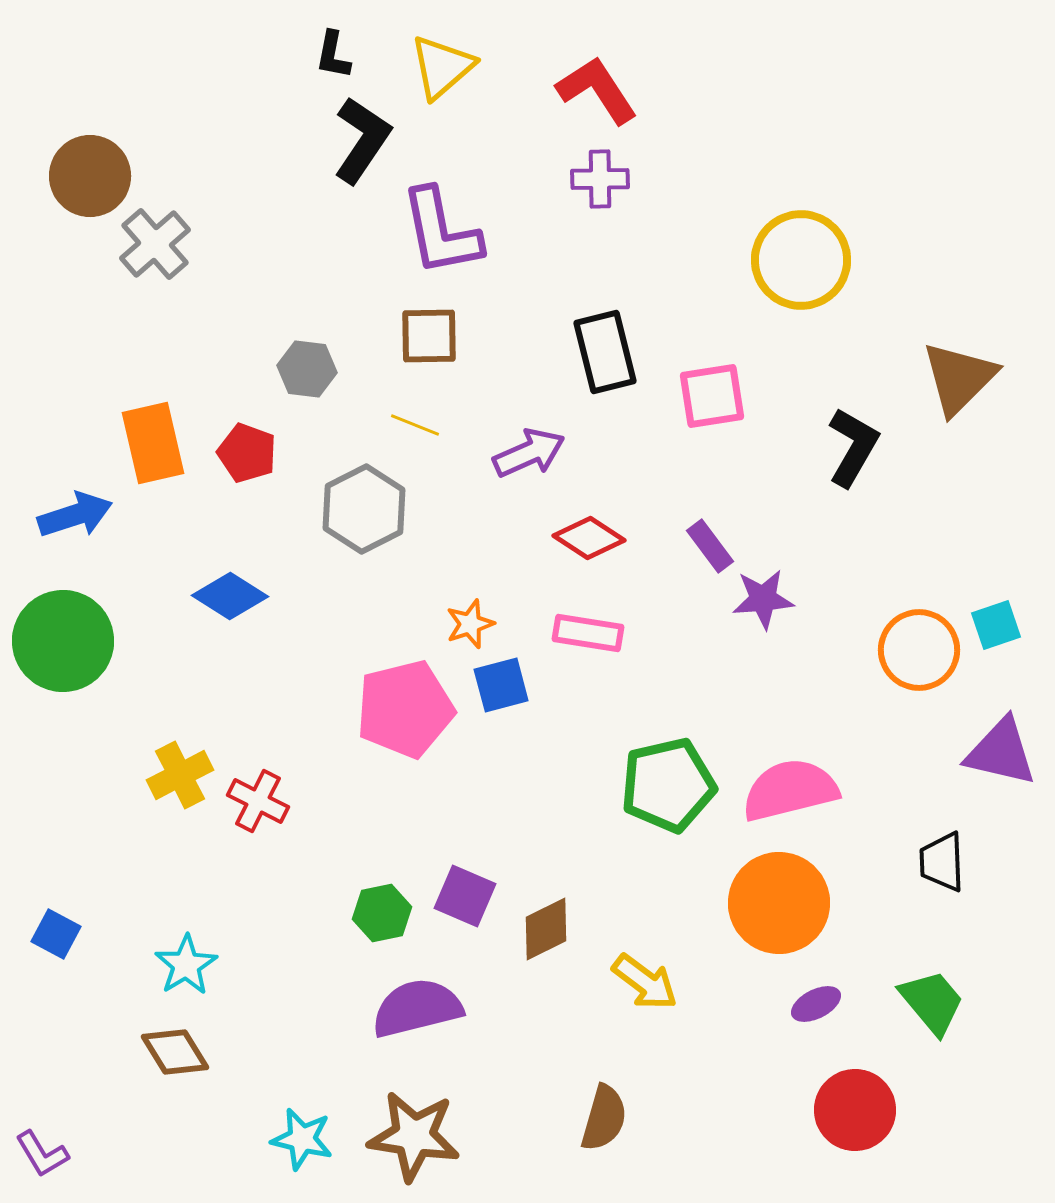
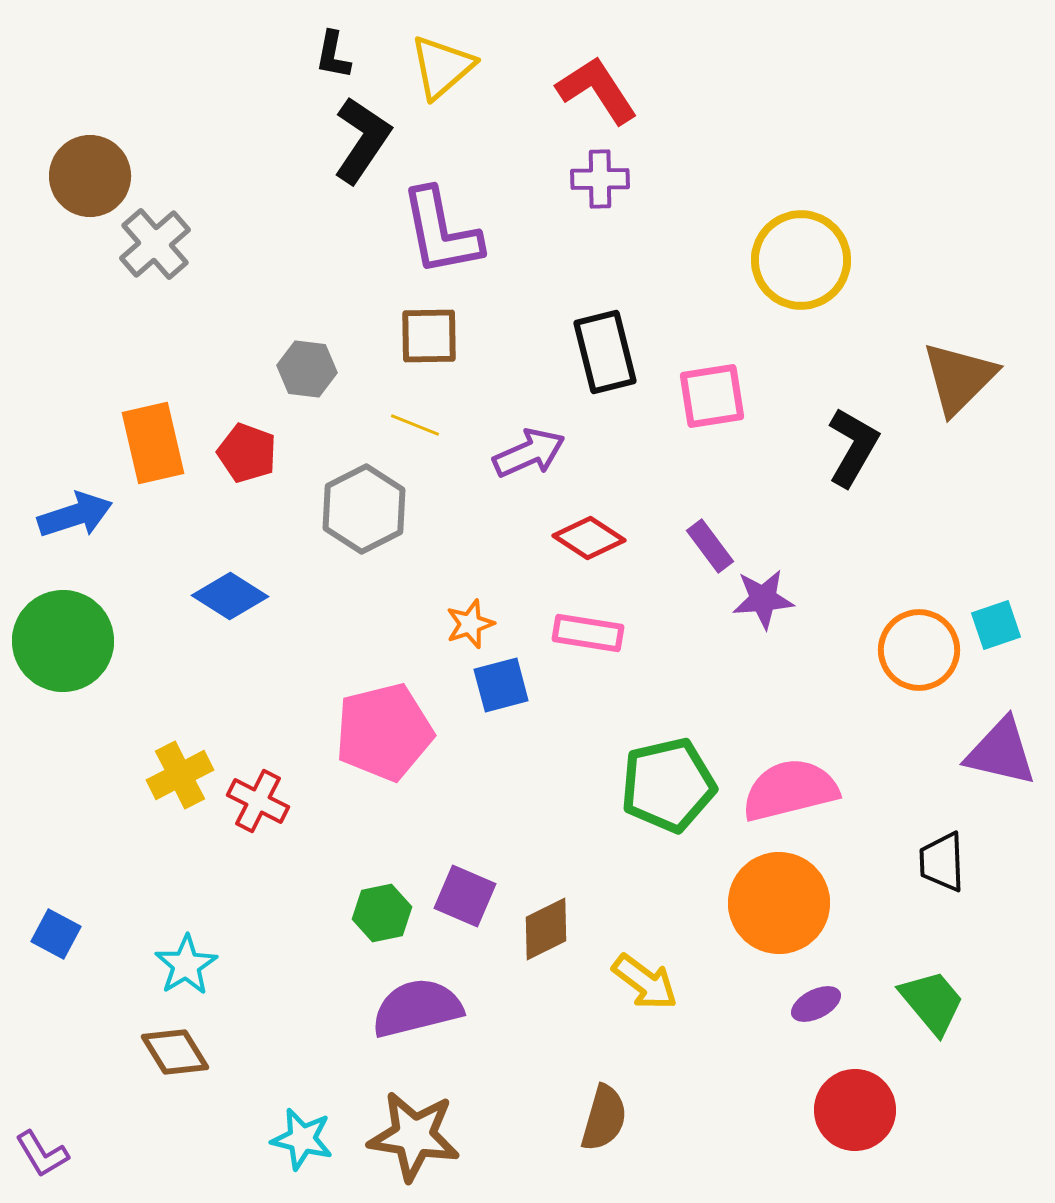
pink pentagon at (405, 709): moved 21 px left, 23 px down
